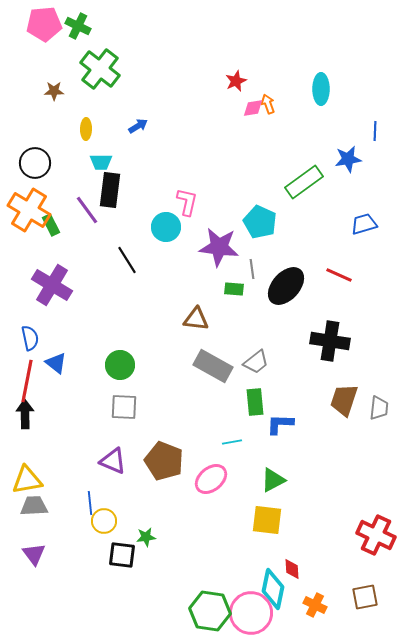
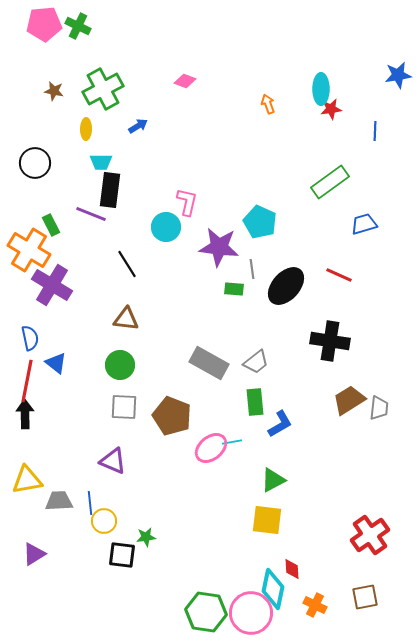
green cross at (100, 69): moved 3 px right, 20 px down; rotated 24 degrees clockwise
red star at (236, 81): moved 95 px right, 28 px down; rotated 15 degrees clockwise
brown star at (54, 91): rotated 12 degrees clockwise
pink diamond at (253, 108): moved 68 px left, 27 px up; rotated 30 degrees clockwise
blue star at (348, 159): moved 50 px right, 84 px up
green rectangle at (304, 182): moved 26 px right
orange cross at (29, 210): moved 40 px down
purple line at (87, 210): moved 4 px right, 4 px down; rotated 32 degrees counterclockwise
black line at (127, 260): moved 4 px down
brown triangle at (196, 319): moved 70 px left
gray rectangle at (213, 366): moved 4 px left, 3 px up
brown trapezoid at (344, 400): moved 5 px right; rotated 40 degrees clockwise
blue L-shape at (280, 424): rotated 148 degrees clockwise
brown pentagon at (164, 461): moved 8 px right, 45 px up
pink ellipse at (211, 479): moved 31 px up
gray trapezoid at (34, 506): moved 25 px right, 5 px up
red cross at (376, 535): moved 6 px left; rotated 30 degrees clockwise
purple triangle at (34, 554): rotated 35 degrees clockwise
green hexagon at (210, 611): moved 4 px left, 1 px down
